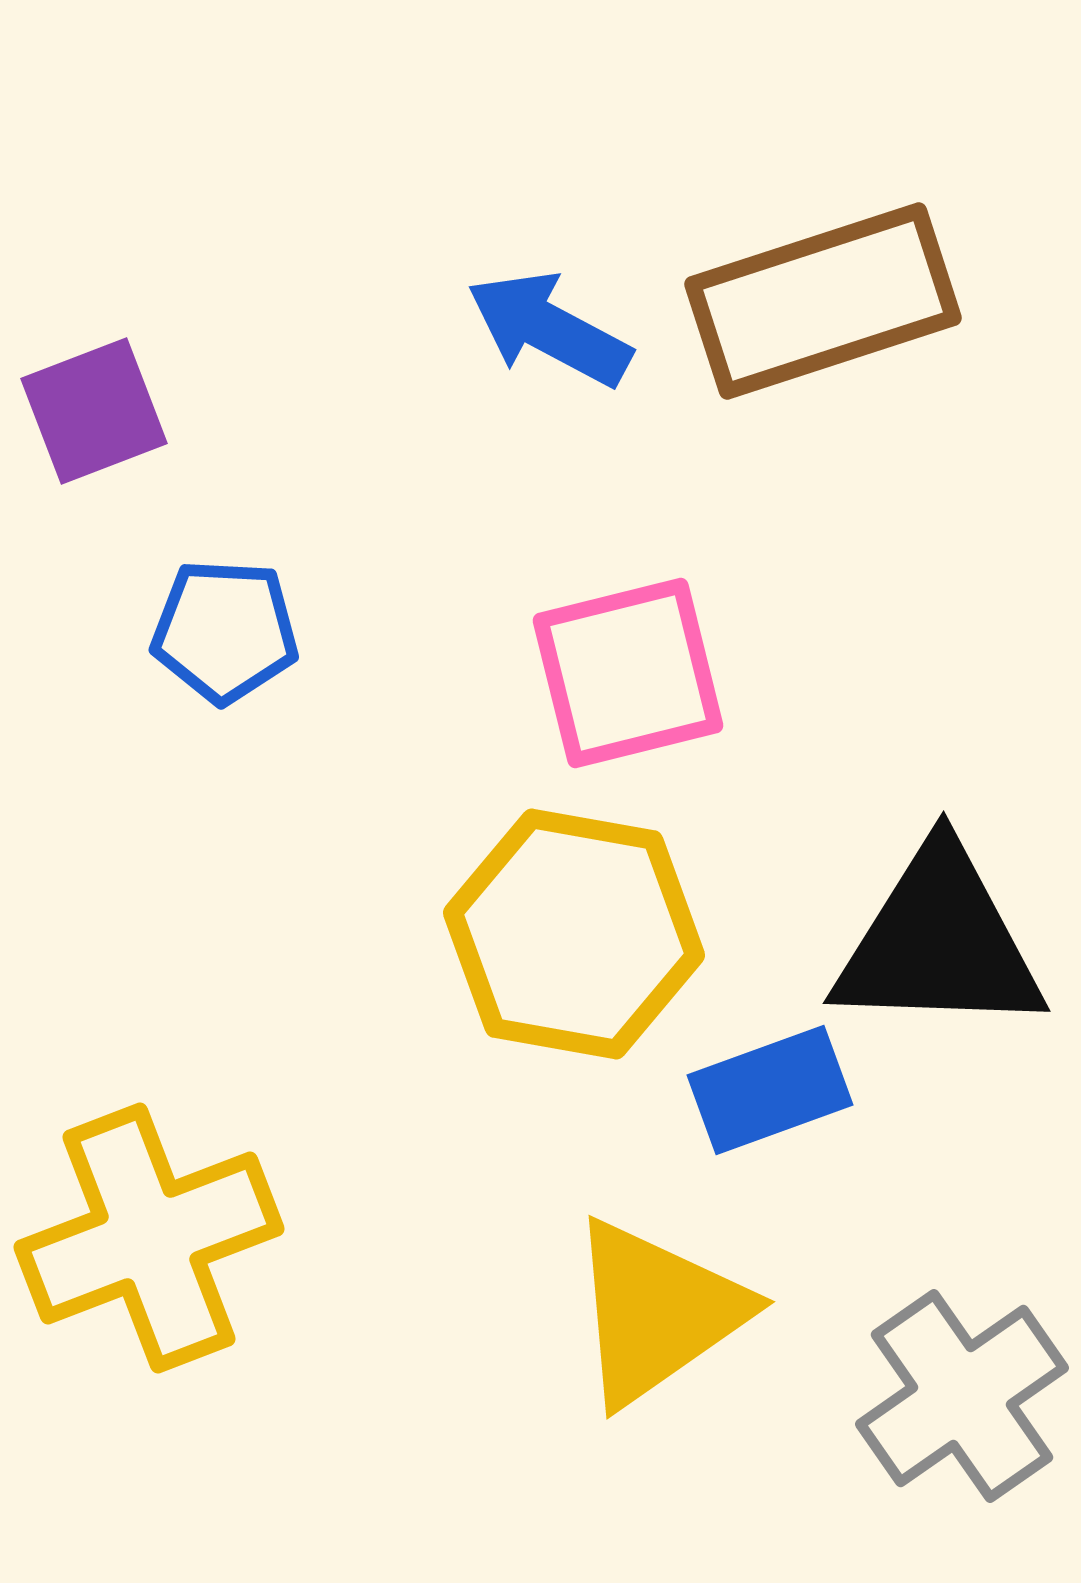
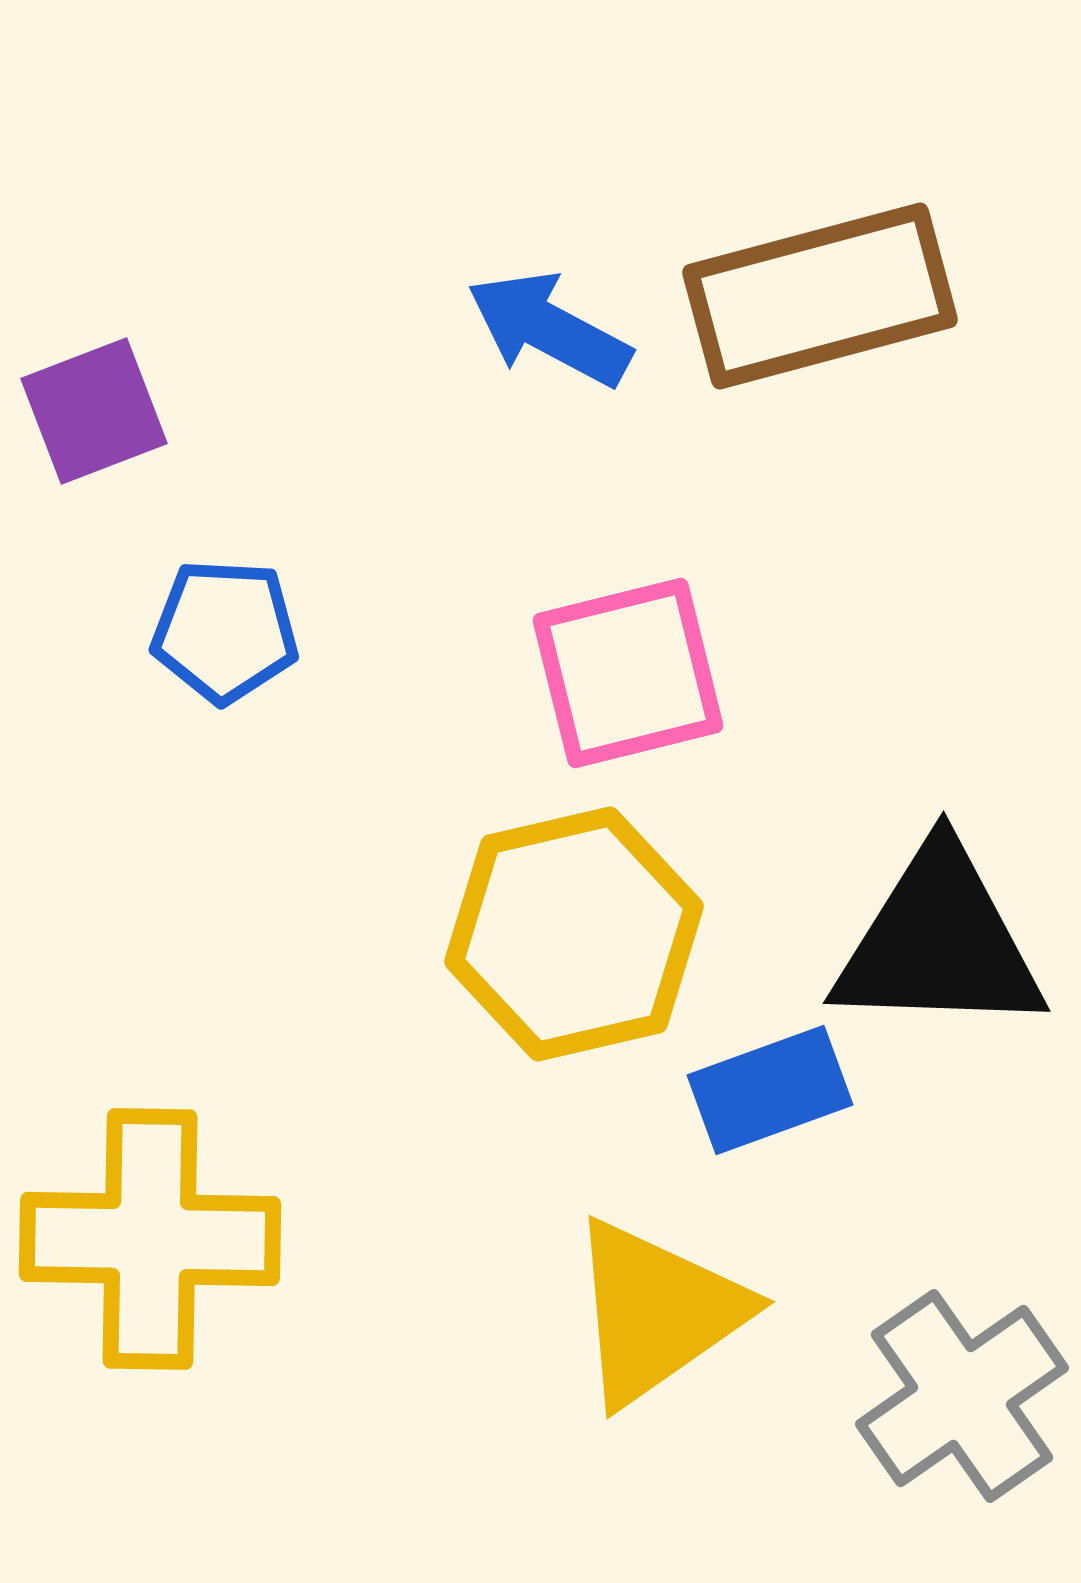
brown rectangle: moved 3 px left, 5 px up; rotated 3 degrees clockwise
yellow hexagon: rotated 23 degrees counterclockwise
yellow cross: moved 1 px right, 1 px down; rotated 22 degrees clockwise
